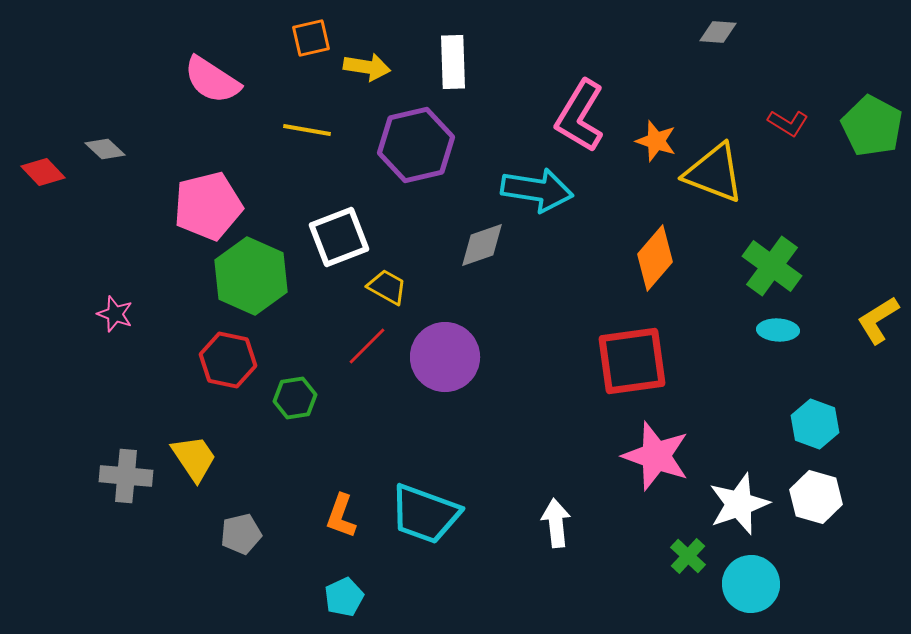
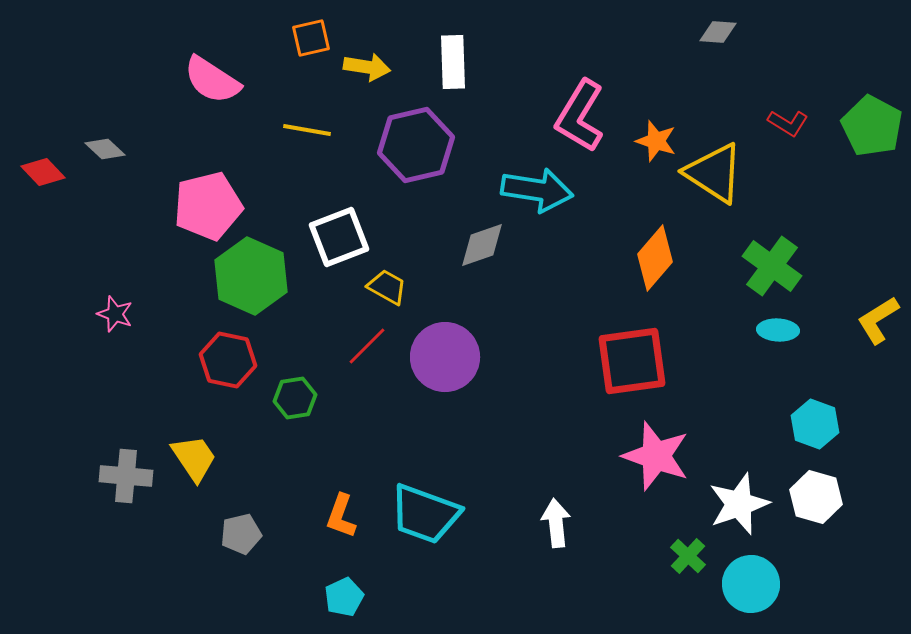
yellow triangle at (714, 173): rotated 12 degrees clockwise
